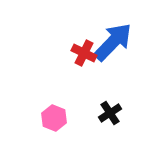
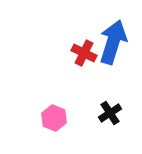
blue arrow: rotated 27 degrees counterclockwise
